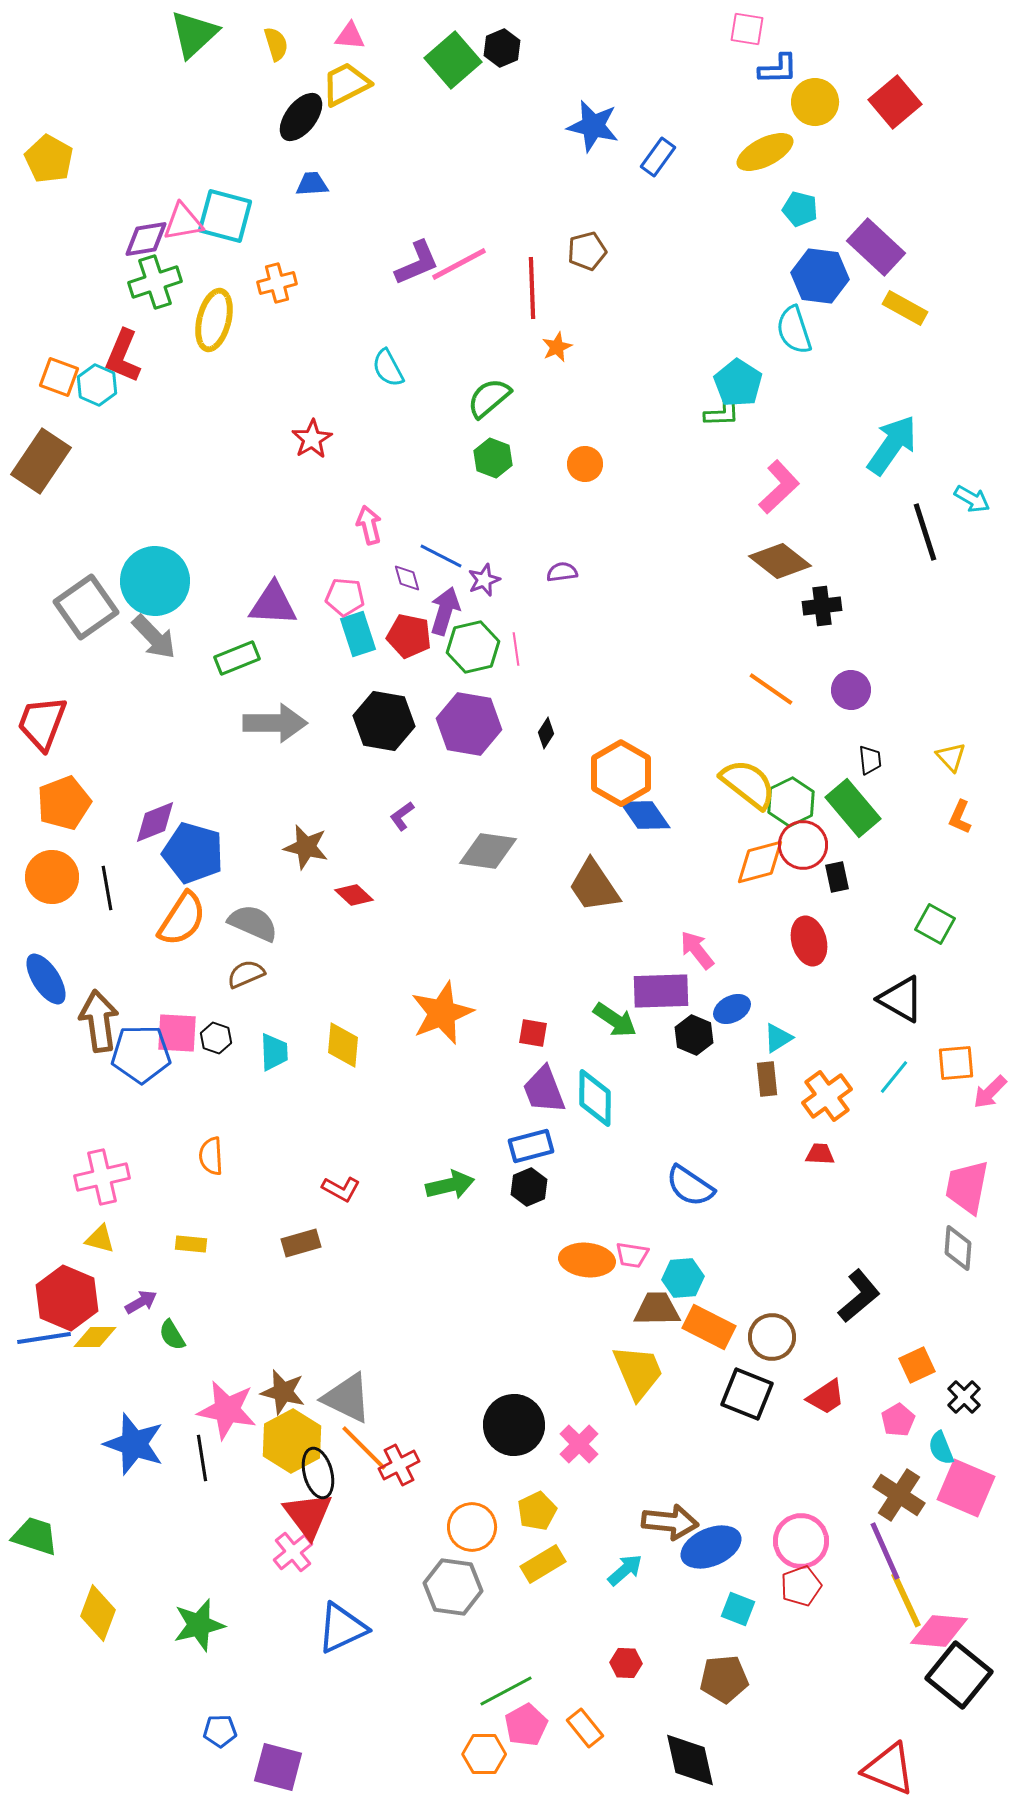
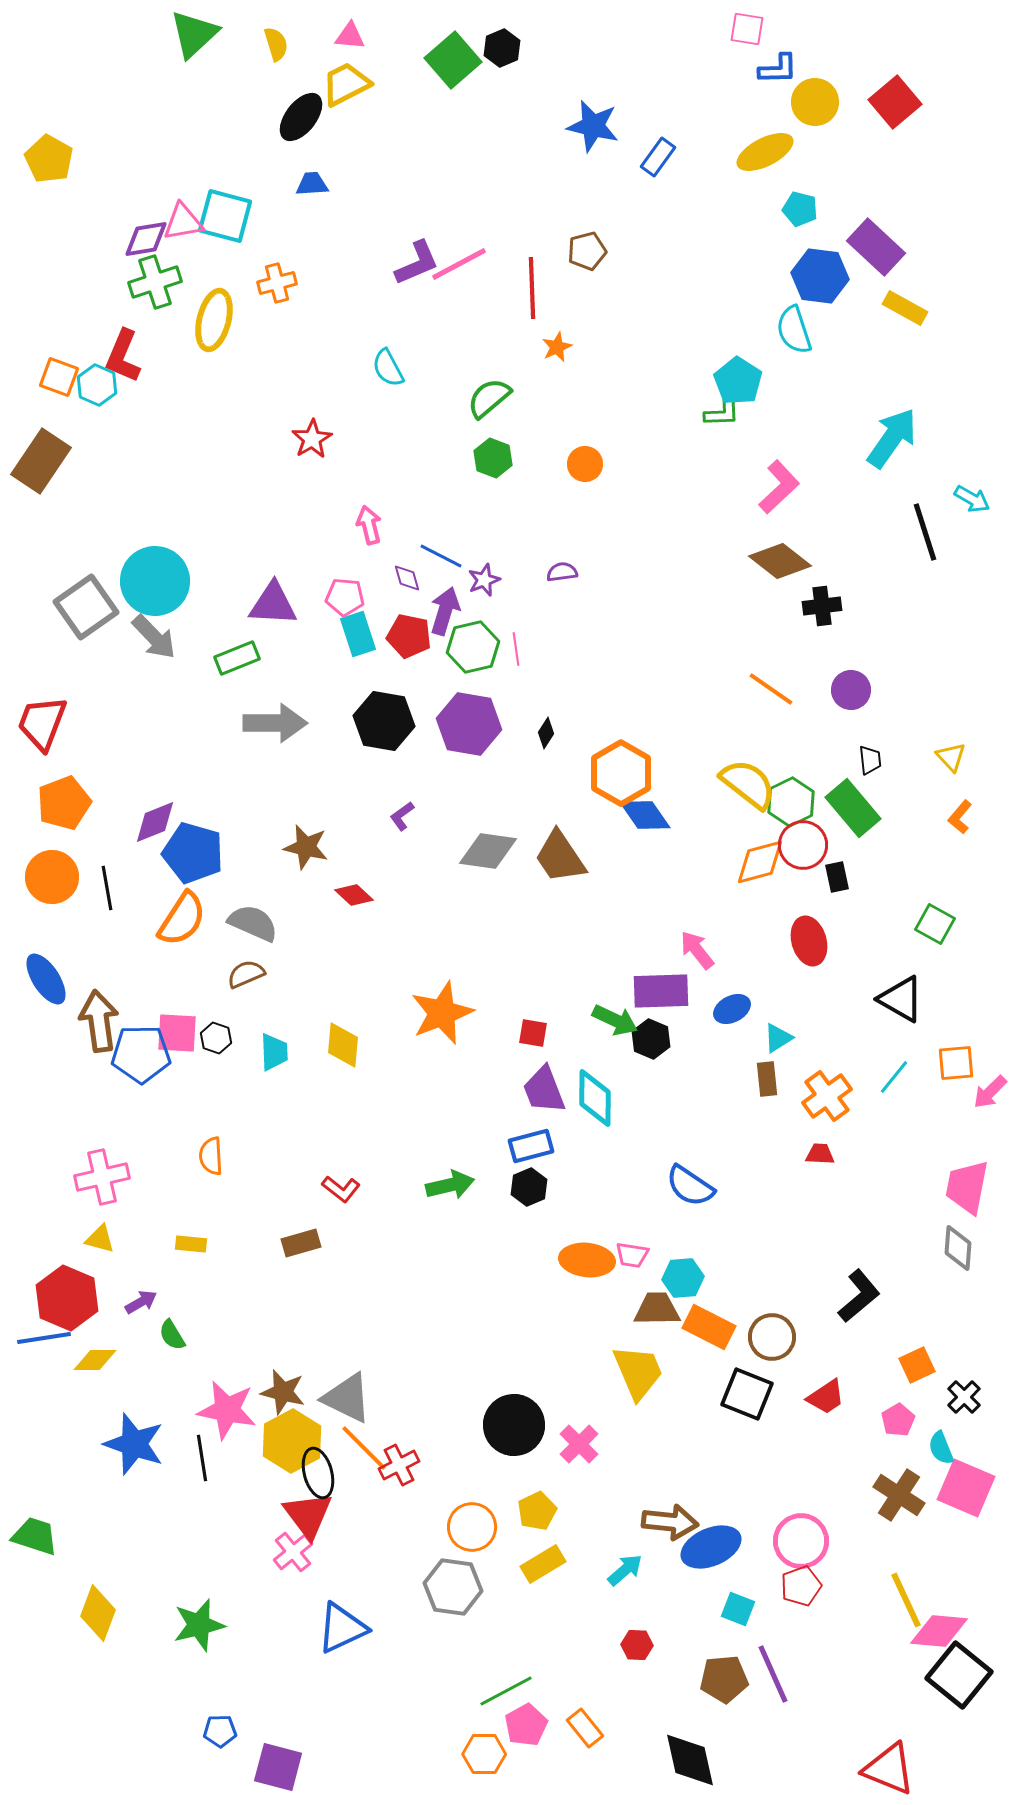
cyan pentagon at (738, 383): moved 2 px up
cyan arrow at (892, 445): moved 7 px up
orange L-shape at (960, 817): rotated 16 degrees clockwise
brown trapezoid at (594, 886): moved 34 px left, 29 px up
green arrow at (615, 1020): rotated 9 degrees counterclockwise
black hexagon at (694, 1035): moved 43 px left, 4 px down
red L-shape at (341, 1189): rotated 9 degrees clockwise
yellow diamond at (95, 1337): moved 23 px down
purple line at (885, 1551): moved 112 px left, 123 px down
red hexagon at (626, 1663): moved 11 px right, 18 px up
